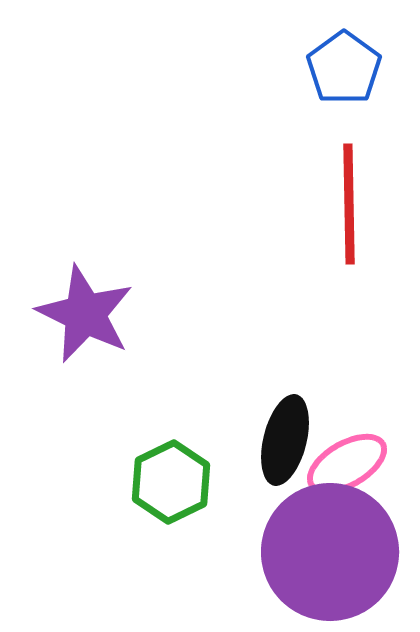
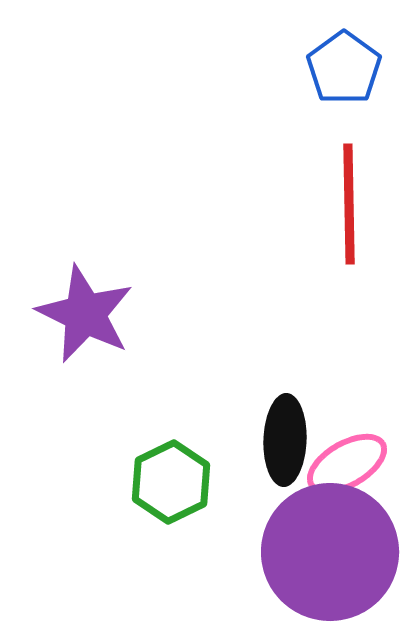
black ellipse: rotated 12 degrees counterclockwise
